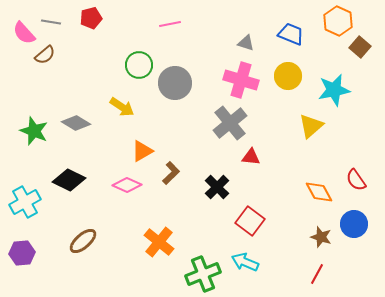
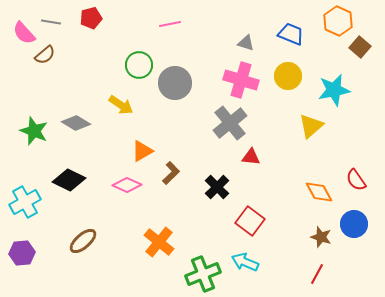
yellow arrow: moved 1 px left, 2 px up
